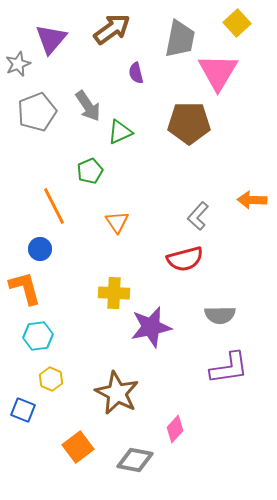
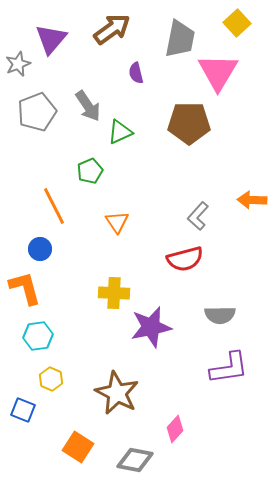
orange square: rotated 20 degrees counterclockwise
